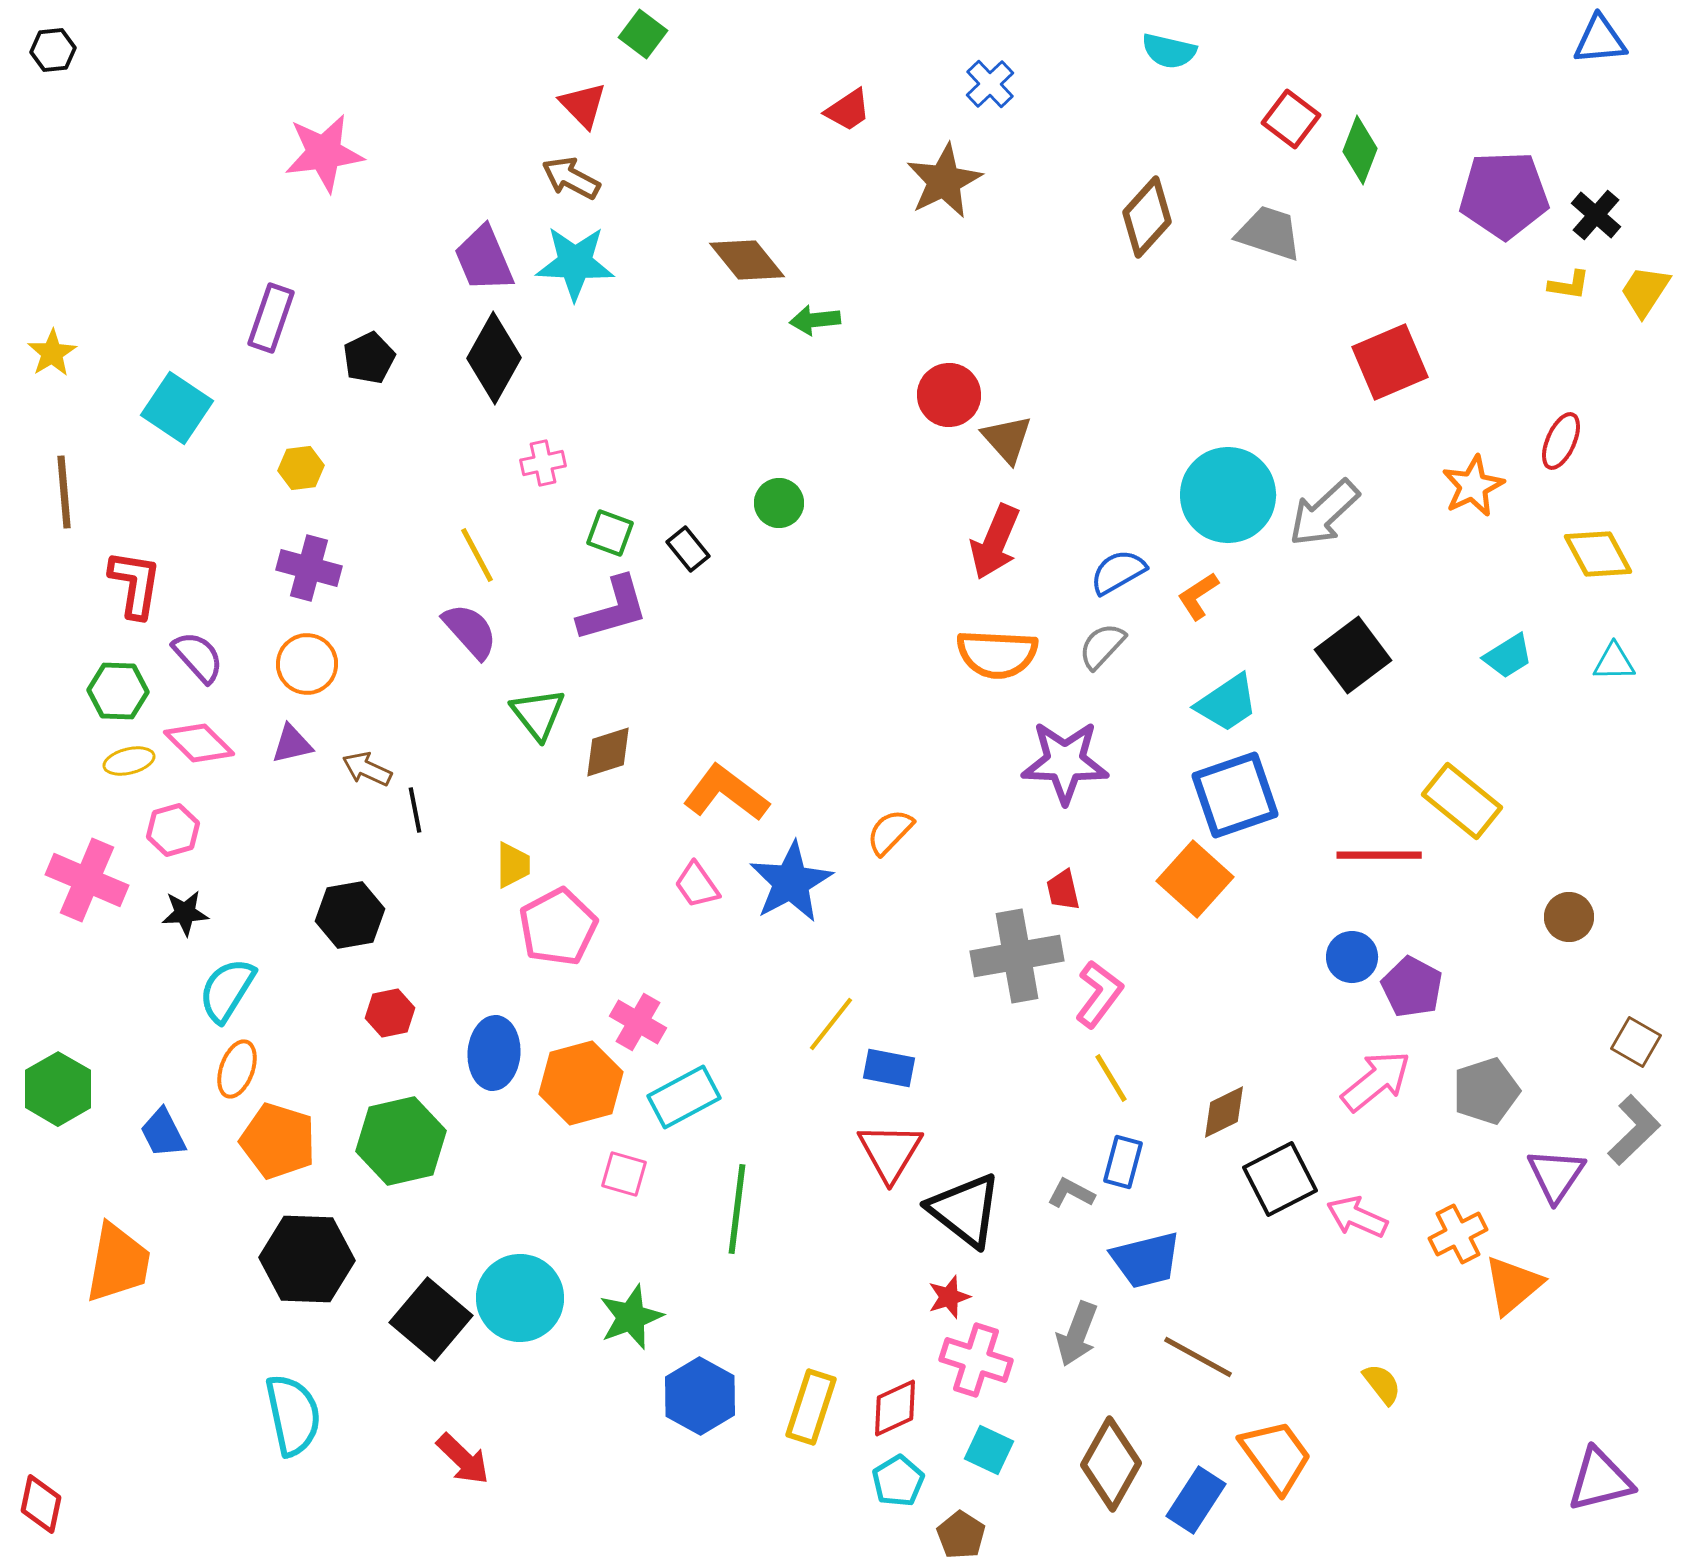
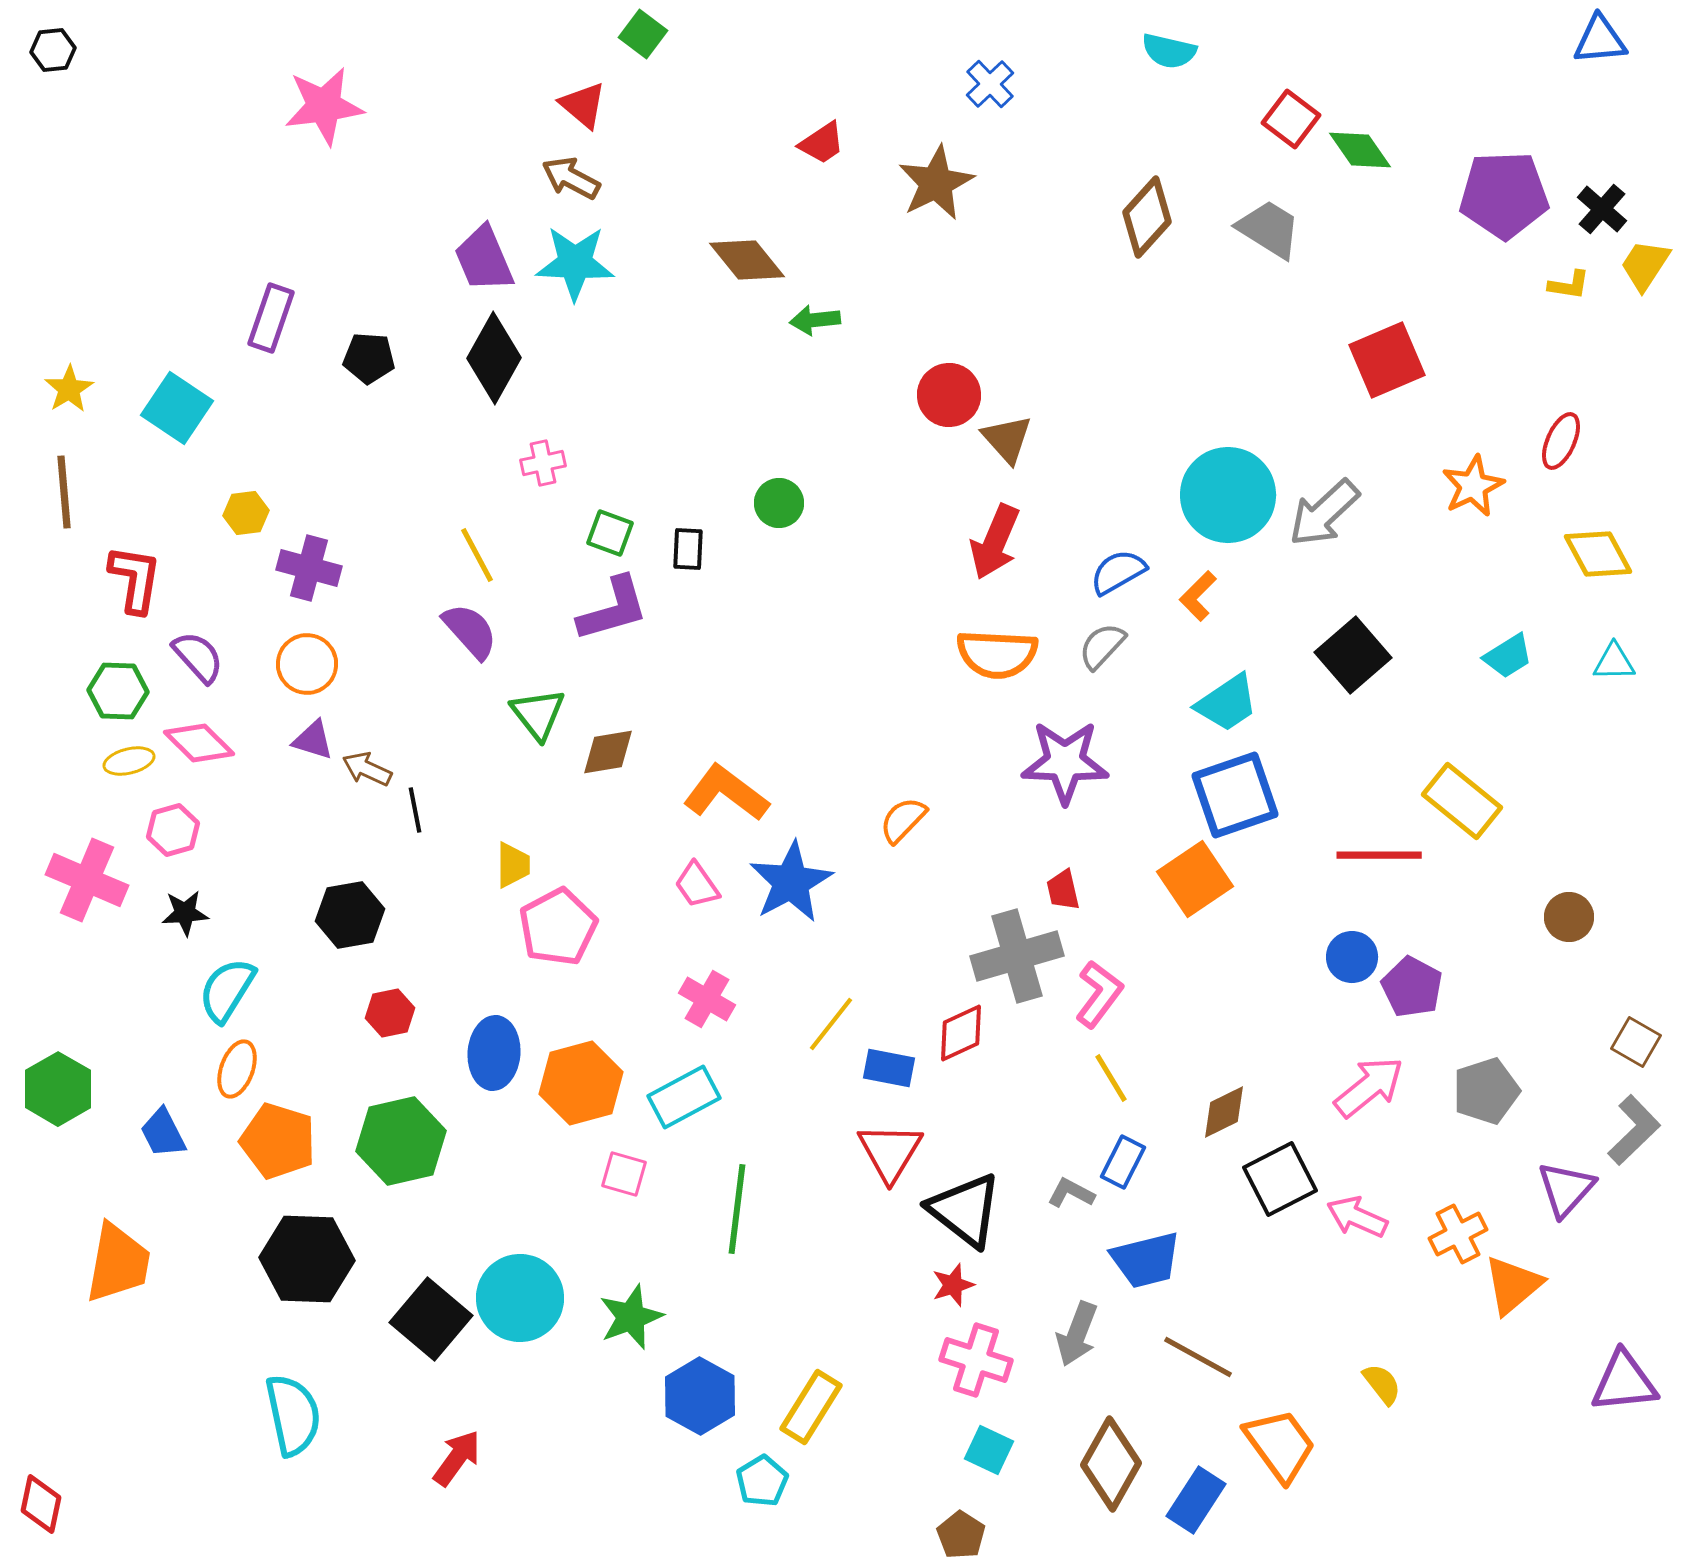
red triangle at (583, 105): rotated 6 degrees counterclockwise
red trapezoid at (848, 110): moved 26 px left, 33 px down
green diamond at (1360, 150): rotated 56 degrees counterclockwise
pink star at (324, 153): moved 47 px up
brown star at (944, 181): moved 8 px left, 2 px down
black cross at (1596, 215): moved 6 px right, 6 px up
gray trapezoid at (1269, 233): moved 4 px up; rotated 14 degrees clockwise
yellow trapezoid at (1645, 291): moved 26 px up
yellow star at (52, 353): moved 17 px right, 36 px down
black pentagon at (369, 358): rotated 30 degrees clockwise
red square at (1390, 362): moved 3 px left, 2 px up
yellow hexagon at (301, 468): moved 55 px left, 45 px down
black rectangle at (688, 549): rotated 42 degrees clockwise
red L-shape at (135, 584): moved 5 px up
orange L-shape at (1198, 596): rotated 12 degrees counterclockwise
black square at (1353, 655): rotated 4 degrees counterclockwise
purple triangle at (292, 744): moved 21 px right, 4 px up; rotated 30 degrees clockwise
brown diamond at (608, 752): rotated 8 degrees clockwise
orange semicircle at (890, 832): moved 13 px right, 12 px up
orange square at (1195, 879): rotated 14 degrees clockwise
gray cross at (1017, 956): rotated 6 degrees counterclockwise
pink cross at (638, 1022): moved 69 px right, 23 px up
pink arrow at (1376, 1081): moved 7 px left, 6 px down
blue rectangle at (1123, 1162): rotated 12 degrees clockwise
purple triangle at (1556, 1175): moved 10 px right, 14 px down; rotated 8 degrees clockwise
red star at (949, 1297): moved 4 px right, 12 px up
yellow rectangle at (811, 1407): rotated 14 degrees clockwise
red diamond at (895, 1408): moved 66 px right, 375 px up
orange trapezoid at (1276, 1456): moved 4 px right, 11 px up
red arrow at (463, 1459): moved 6 px left, 1 px up; rotated 98 degrees counterclockwise
purple triangle at (1600, 1480): moved 24 px right, 98 px up; rotated 8 degrees clockwise
cyan pentagon at (898, 1481): moved 136 px left
